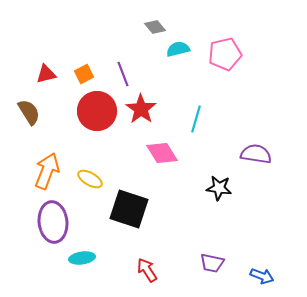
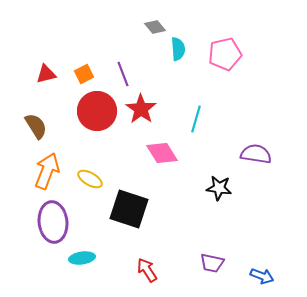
cyan semicircle: rotated 100 degrees clockwise
brown semicircle: moved 7 px right, 14 px down
